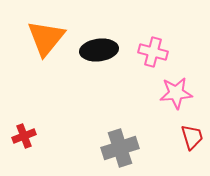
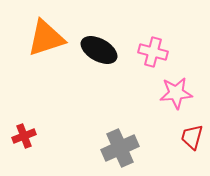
orange triangle: rotated 33 degrees clockwise
black ellipse: rotated 36 degrees clockwise
red trapezoid: rotated 148 degrees counterclockwise
gray cross: rotated 6 degrees counterclockwise
